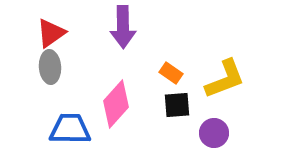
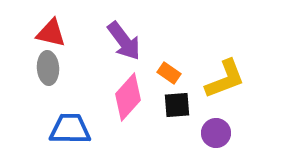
purple arrow: moved 1 px right, 14 px down; rotated 36 degrees counterclockwise
red triangle: rotated 48 degrees clockwise
gray ellipse: moved 2 px left, 1 px down
orange rectangle: moved 2 px left
pink diamond: moved 12 px right, 7 px up
purple circle: moved 2 px right
